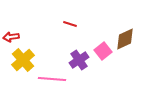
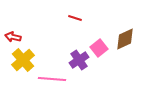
red line: moved 5 px right, 6 px up
red arrow: moved 2 px right; rotated 21 degrees clockwise
pink square: moved 4 px left, 3 px up
